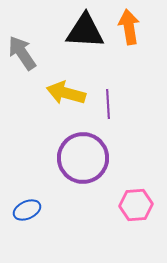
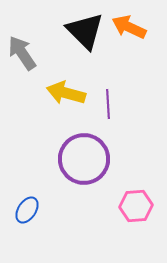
orange arrow: rotated 56 degrees counterclockwise
black triangle: rotated 42 degrees clockwise
purple circle: moved 1 px right, 1 px down
pink hexagon: moved 1 px down
blue ellipse: rotated 32 degrees counterclockwise
